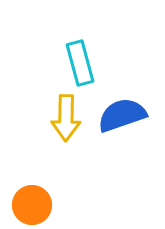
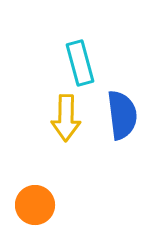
blue semicircle: rotated 102 degrees clockwise
orange circle: moved 3 px right
